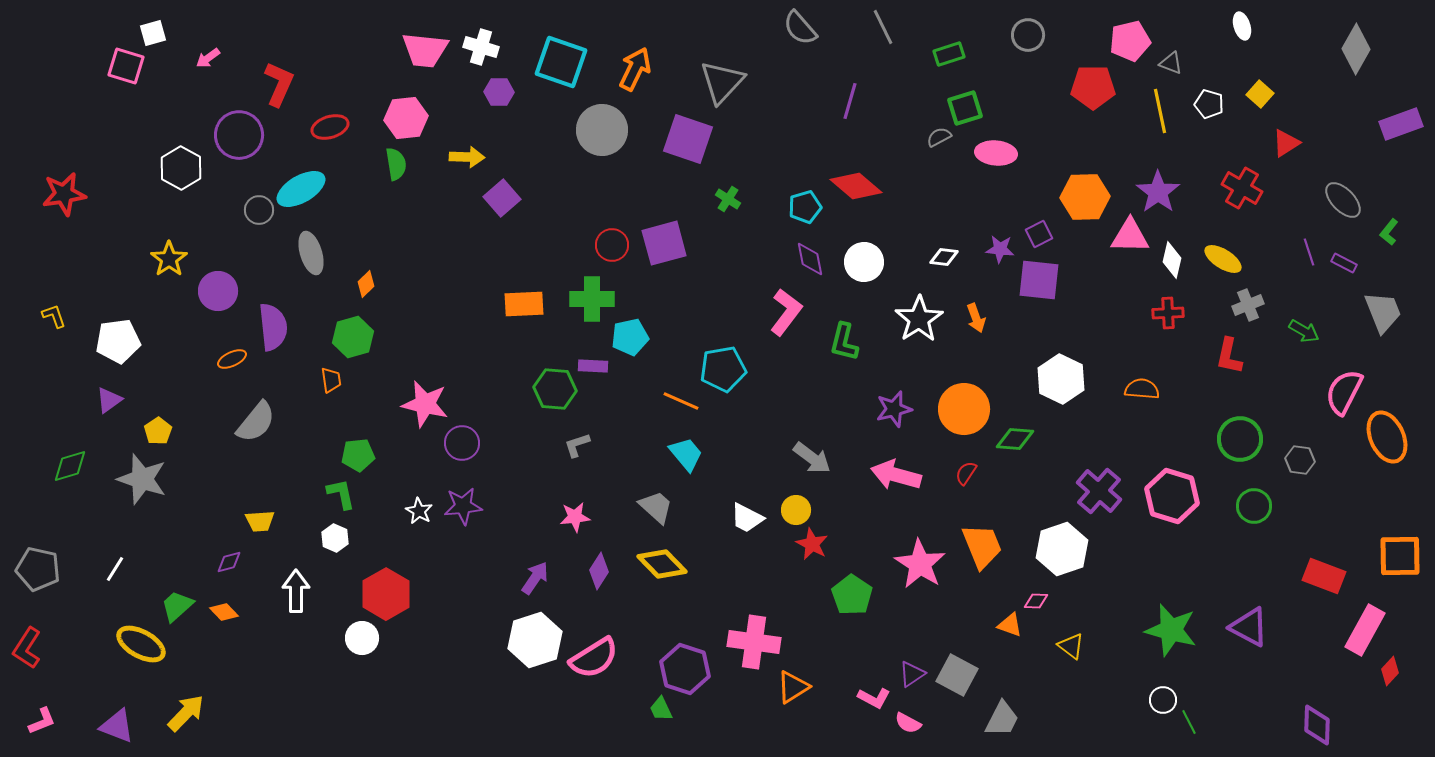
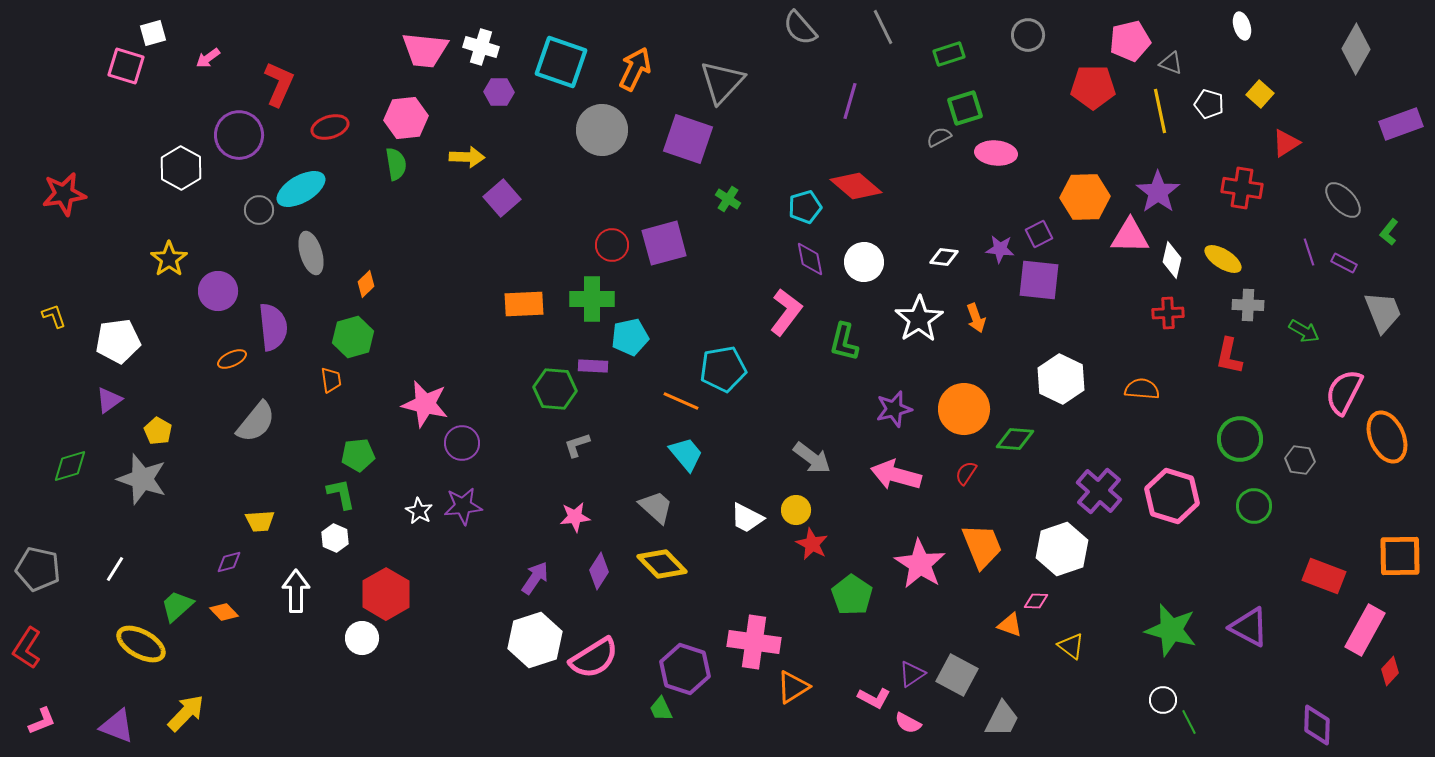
red cross at (1242, 188): rotated 21 degrees counterclockwise
gray cross at (1248, 305): rotated 24 degrees clockwise
yellow pentagon at (158, 431): rotated 8 degrees counterclockwise
